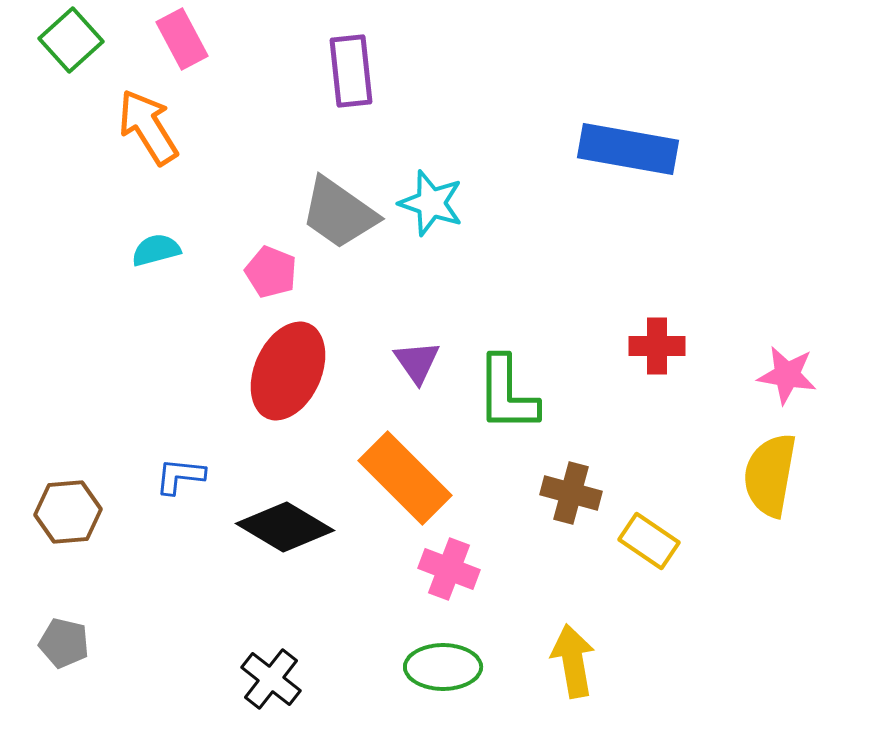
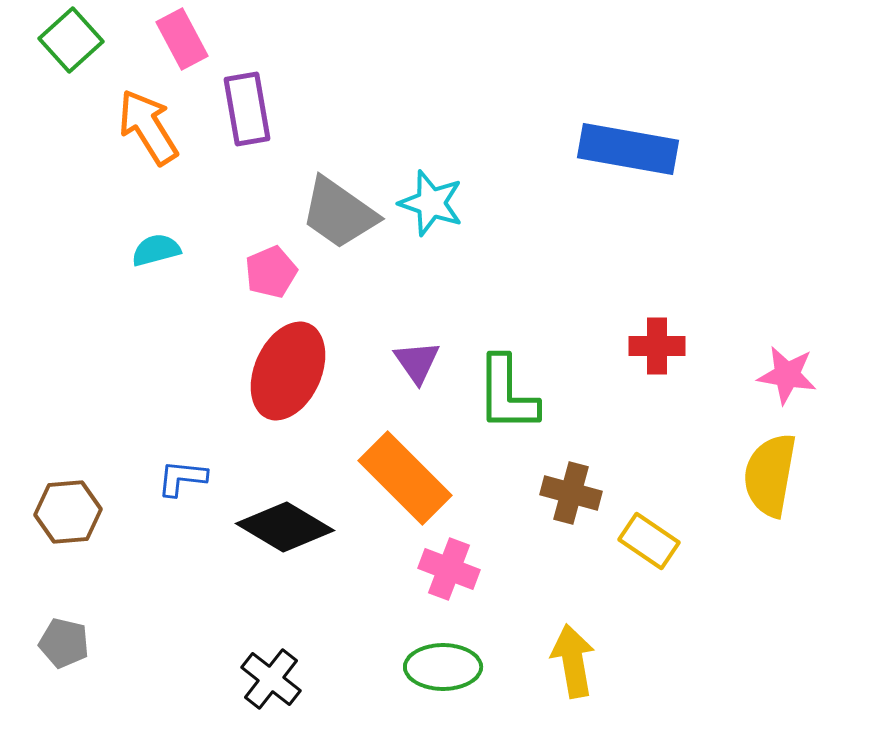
purple rectangle: moved 104 px left, 38 px down; rotated 4 degrees counterclockwise
pink pentagon: rotated 27 degrees clockwise
blue L-shape: moved 2 px right, 2 px down
